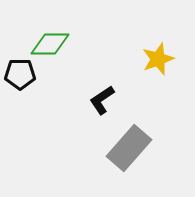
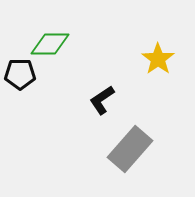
yellow star: rotated 16 degrees counterclockwise
gray rectangle: moved 1 px right, 1 px down
